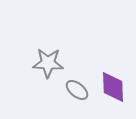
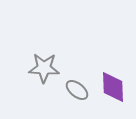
gray star: moved 4 px left, 5 px down
